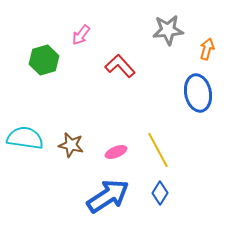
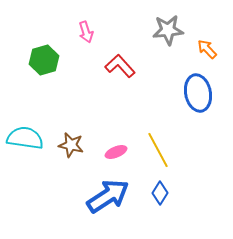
pink arrow: moved 5 px right, 3 px up; rotated 55 degrees counterclockwise
orange arrow: rotated 60 degrees counterclockwise
